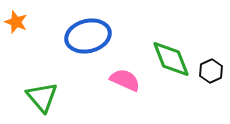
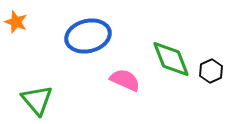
green triangle: moved 5 px left, 3 px down
